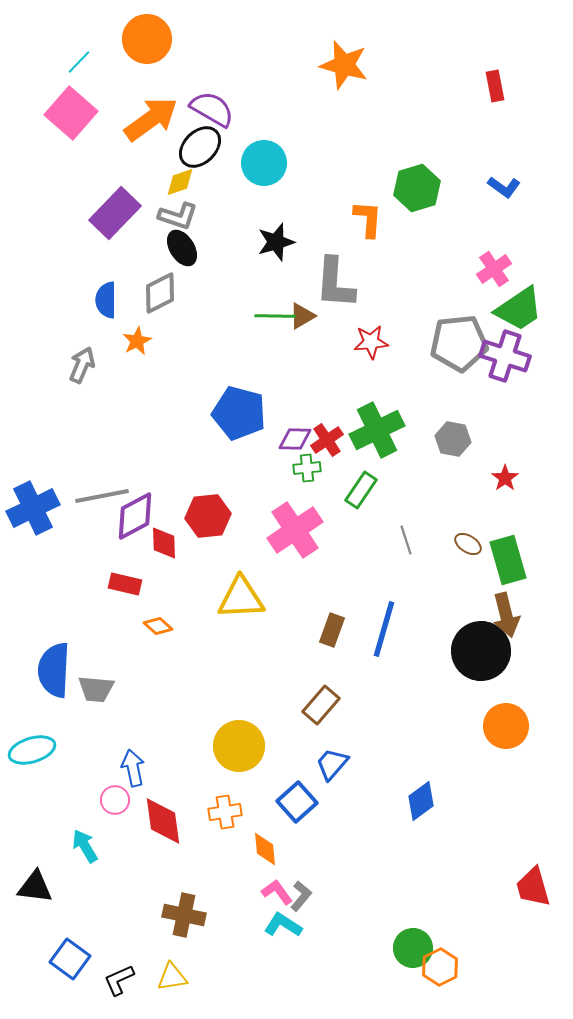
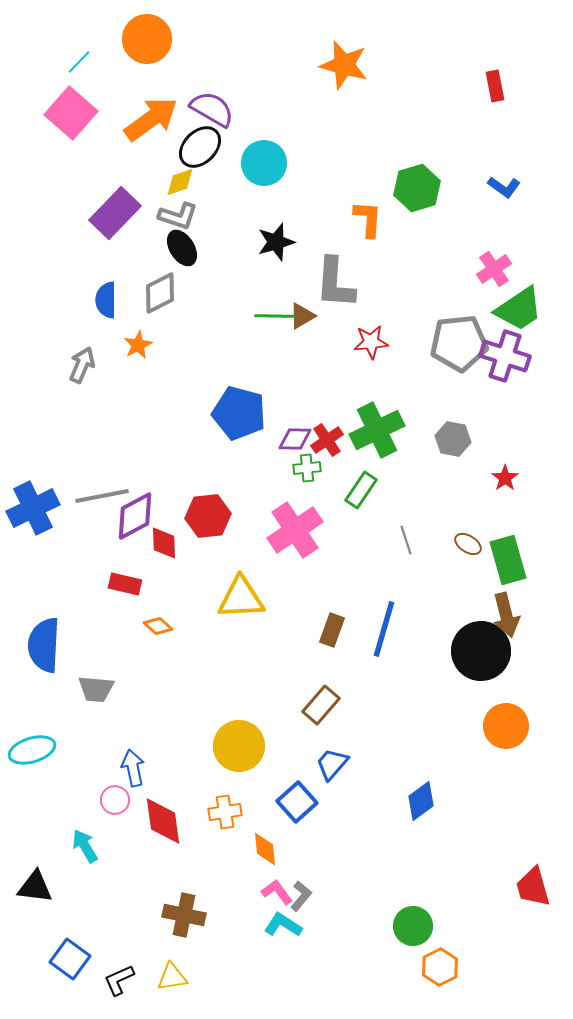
orange star at (137, 341): moved 1 px right, 4 px down
blue semicircle at (54, 670): moved 10 px left, 25 px up
green circle at (413, 948): moved 22 px up
